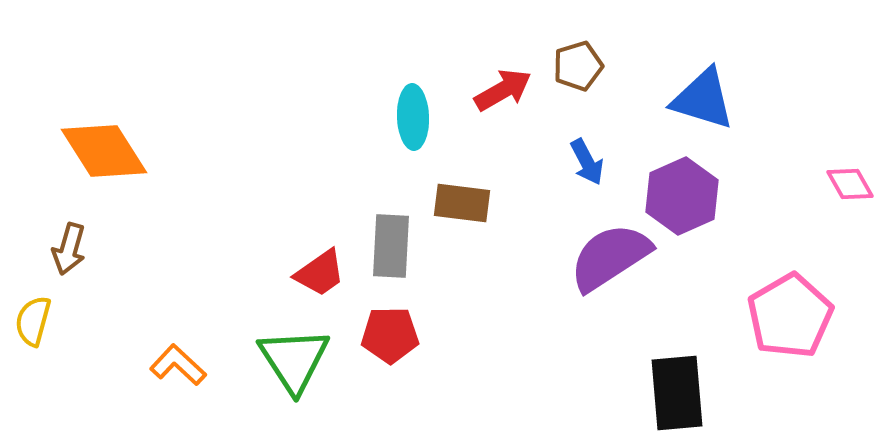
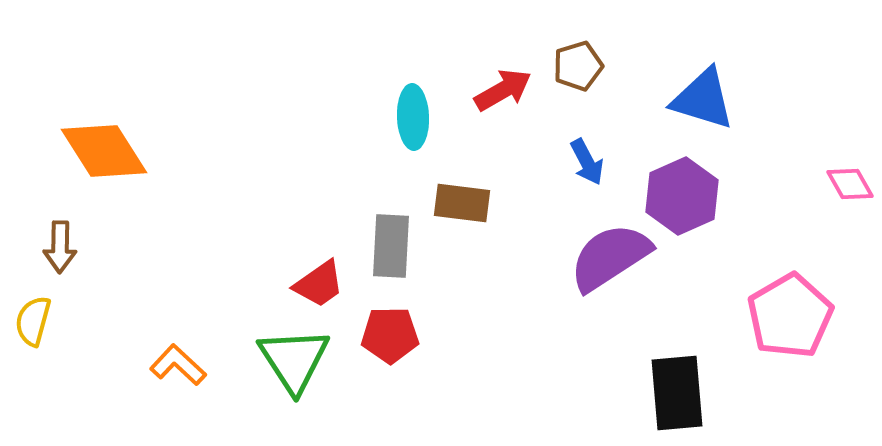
brown arrow: moved 9 px left, 2 px up; rotated 15 degrees counterclockwise
red trapezoid: moved 1 px left, 11 px down
